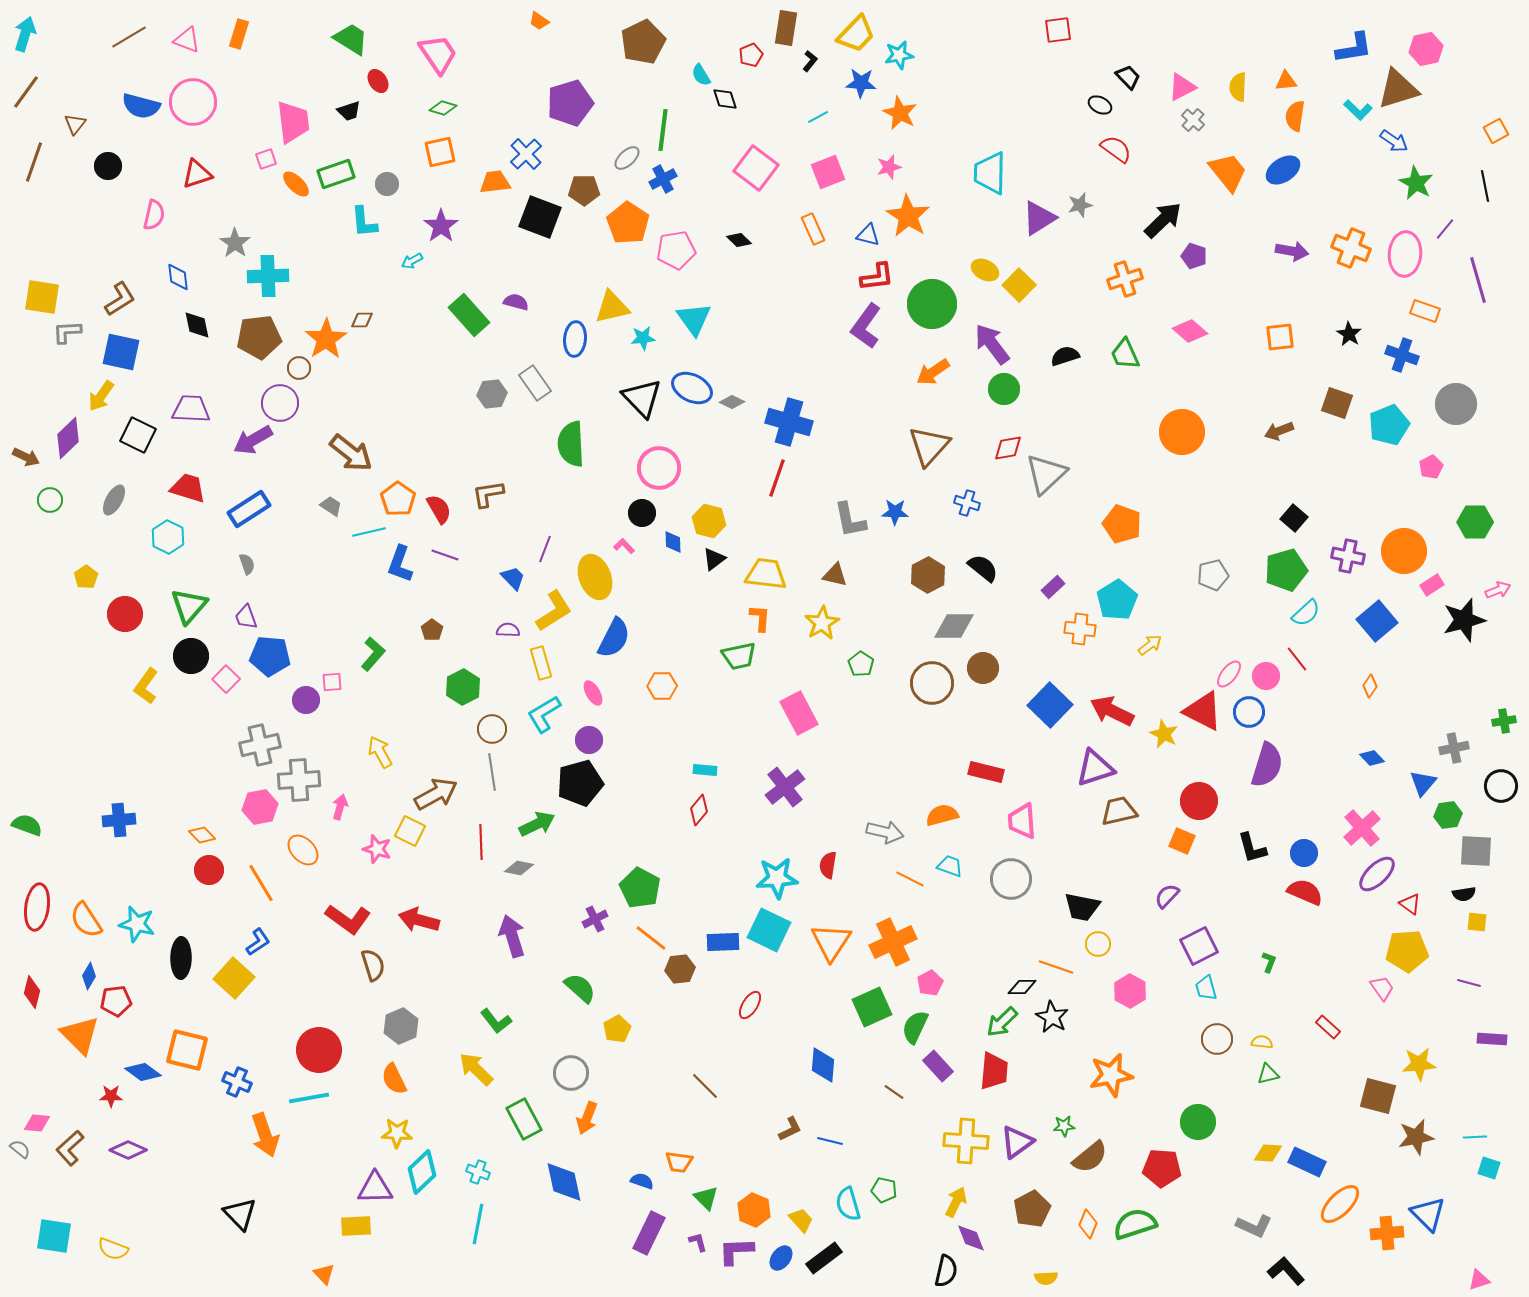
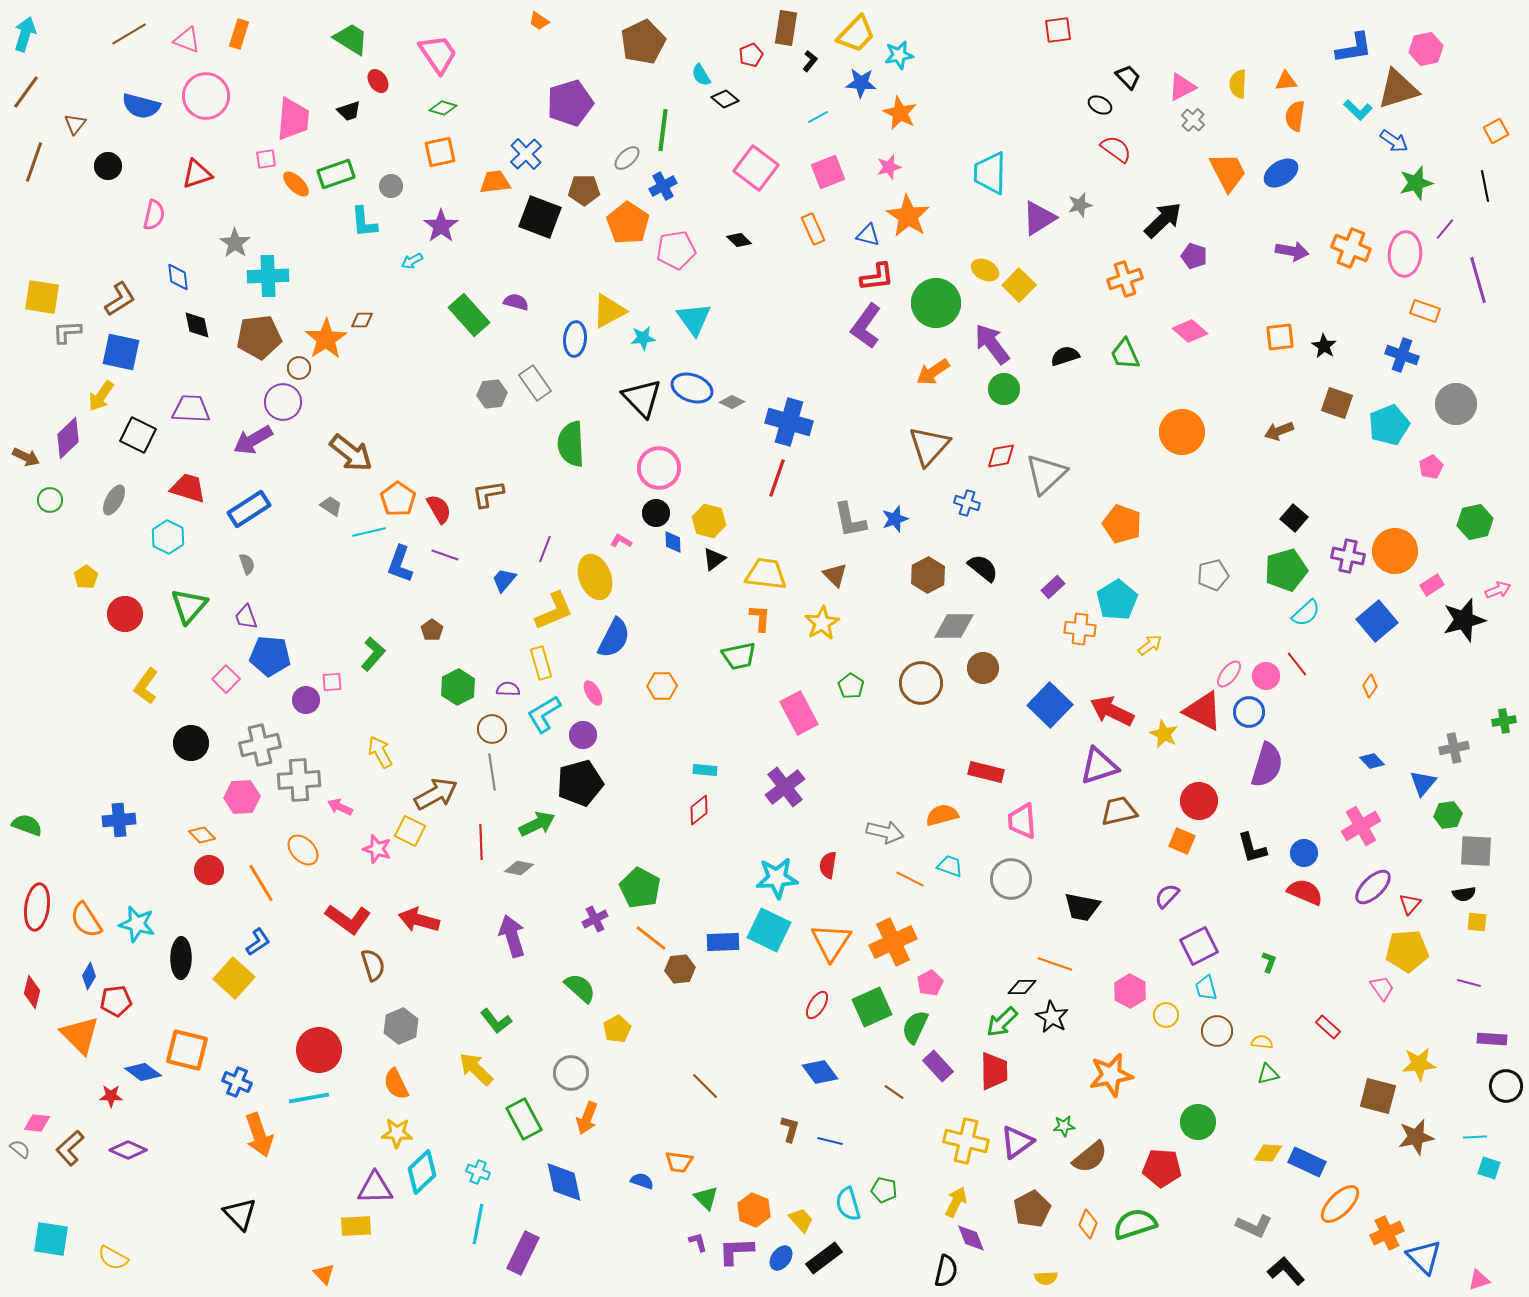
brown line at (129, 37): moved 3 px up
yellow semicircle at (1238, 87): moved 3 px up
black diamond at (725, 99): rotated 32 degrees counterclockwise
pink circle at (193, 102): moved 13 px right, 6 px up
pink trapezoid at (293, 122): moved 3 px up; rotated 12 degrees clockwise
pink square at (266, 159): rotated 10 degrees clockwise
blue ellipse at (1283, 170): moved 2 px left, 3 px down
orange trapezoid at (1228, 172): rotated 12 degrees clockwise
blue cross at (663, 179): moved 7 px down
green star at (1416, 183): rotated 28 degrees clockwise
gray circle at (387, 184): moved 4 px right, 2 px down
green circle at (932, 304): moved 4 px right, 1 px up
yellow triangle at (612, 307): moved 3 px left, 4 px down; rotated 15 degrees counterclockwise
black star at (1349, 334): moved 25 px left, 12 px down
blue ellipse at (692, 388): rotated 6 degrees counterclockwise
purple circle at (280, 403): moved 3 px right, 1 px up
red diamond at (1008, 448): moved 7 px left, 8 px down
blue star at (895, 512): moved 7 px down; rotated 20 degrees counterclockwise
black circle at (642, 513): moved 14 px right
green hexagon at (1475, 522): rotated 12 degrees counterclockwise
pink L-shape at (624, 546): moved 3 px left, 5 px up; rotated 15 degrees counterclockwise
orange circle at (1404, 551): moved 9 px left
brown triangle at (835, 575): rotated 32 degrees clockwise
blue trapezoid at (513, 578): moved 9 px left, 2 px down; rotated 96 degrees counterclockwise
yellow L-shape at (554, 611): rotated 9 degrees clockwise
purple semicircle at (508, 630): moved 59 px down
black circle at (191, 656): moved 87 px down
red line at (1297, 659): moved 5 px down
green pentagon at (861, 664): moved 10 px left, 22 px down
brown circle at (932, 683): moved 11 px left
green hexagon at (463, 687): moved 5 px left
purple circle at (589, 740): moved 6 px left, 5 px up
blue diamond at (1372, 758): moved 3 px down
purple triangle at (1095, 768): moved 4 px right, 2 px up
black circle at (1501, 786): moved 5 px right, 300 px down
pink hexagon at (260, 807): moved 18 px left, 10 px up; rotated 8 degrees clockwise
pink arrow at (340, 807): rotated 80 degrees counterclockwise
red diamond at (699, 810): rotated 12 degrees clockwise
pink cross at (1362, 828): moved 1 px left, 2 px up; rotated 12 degrees clockwise
purple ellipse at (1377, 874): moved 4 px left, 13 px down
red triangle at (1410, 904): rotated 35 degrees clockwise
yellow circle at (1098, 944): moved 68 px right, 71 px down
orange line at (1056, 967): moved 1 px left, 3 px up
red ellipse at (750, 1005): moved 67 px right
brown circle at (1217, 1039): moved 8 px up
blue diamond at (823, 1065): moved 3 px left, 7 px down; rotated 42 degrees counterclockwise
red trapezoid at (994, 1071): rotated 6 degrees counterclockwise
orange semicircle at (394, 1079): moved 2 px right, 5 px down
brown L-shape at (790, 1129): rotated 48 degrees counterclockwise
orange arrow at (265, 1135): moved 6 px left
yellow cross at (966, 1141): rotated 9 degrees clockwise
blue triangle at (1428, 1214): moved 4 px left, 43 px down
purple rectangle at (649, 1233): moved 126 px left, 20 px down
orange cross at (1387, 1233): rotated 20 degrees counterclockwise
cyan square at (54, 1236): moved 3 px left, 3 px down
yellow semicircle at (113, 1249): moved 9 px down; rotated 8 degrees clockwise
